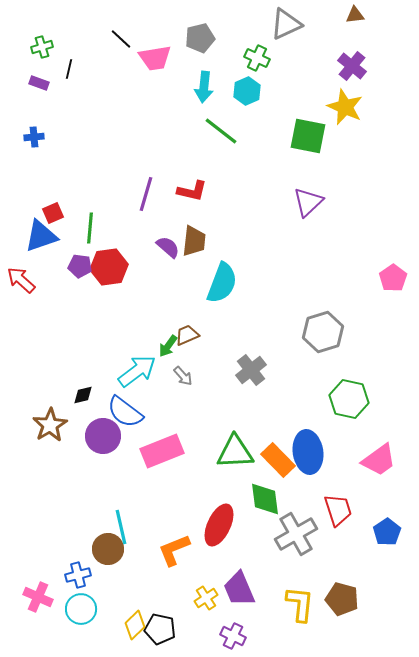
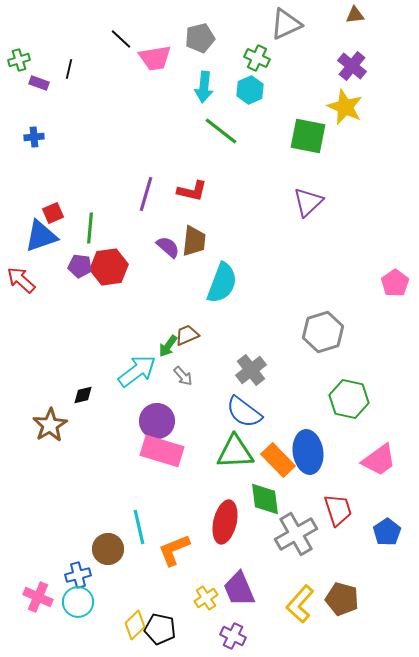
green cross at (42, 47): moved 23 px left, 13 px down
cyan hexagon at (247, 91): moved 3 px right, 1 px up
pink pentagon at (393, 278): moved 2 px right, 5 px down
blue semicircle at (125, 412): moved 119 px right
purple circle at (103, 436): moved 54 px right, 15 px up
pink rectangle at (162, 451): rotated 39 degrees clockwise
red ellipse at (219, 525): moved 6 px right, 3 px up; rotated 12 degrees counterclockwise
cyan line at (121, 527): moved 18 px right
yellow L-shape at (300, 604): rotated 144 degrees counterclockwise
cyan circle at (81, 609): moved 3 px left, 7 px up
